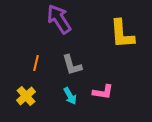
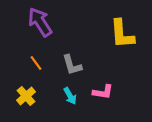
purple arrow: moved 19 px left, 3 px down
orange line: rotated 49 degrees counterclockwise
